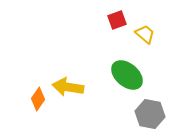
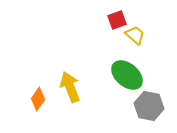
yellow trapezoid: moved 10 px left, 1 px down
yellow arrow: moved 2 px right; rotated 60 degrees clockwise
gray hexagon: moved 1 px left, 8 px up
